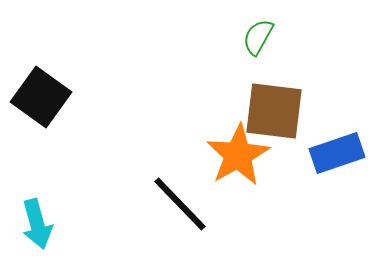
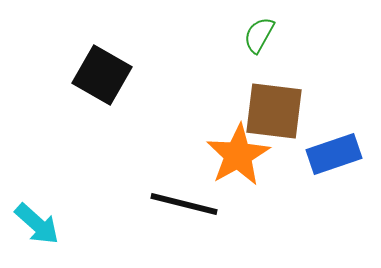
green semicircle: moved 1 px right, 2 px up
black square: moved 61 px right, 22 px up; rotated 6 degrees counterclockwise
blue rectangle: moved 3 px left, 1 px down
black line: moved 4 px right; rotated 32 degrees counterclockwise
cyan arrow: rotated 33 degrees counterclockwise
